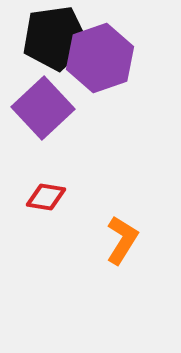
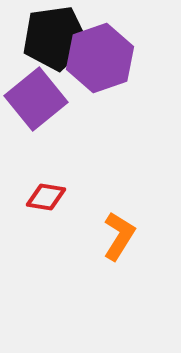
purple square: moved 7 px left, 9 px up; rotated 4 degrees clockwise
orange L-shape: moved 3 px left, 4 px up
